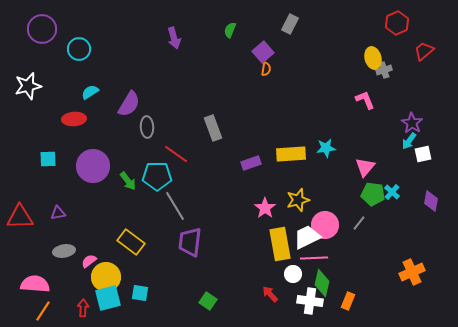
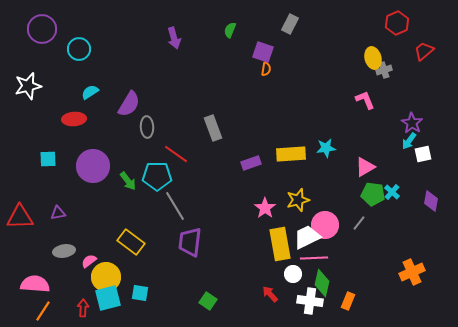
purple square at (263, 52): rotated 30 degrees counterclockwise
pink triangle at (365, 167): rotated 20 degrees clockwise
